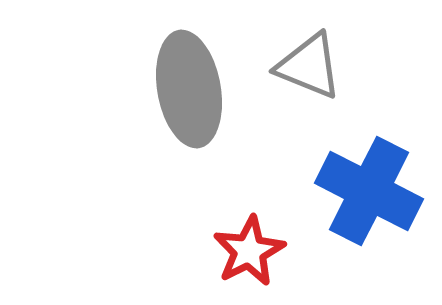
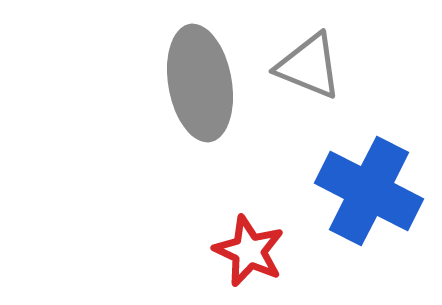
gray ellipse: moved 11 px right, 6 px up
red star: rotated 20 degrees counterclockwise
